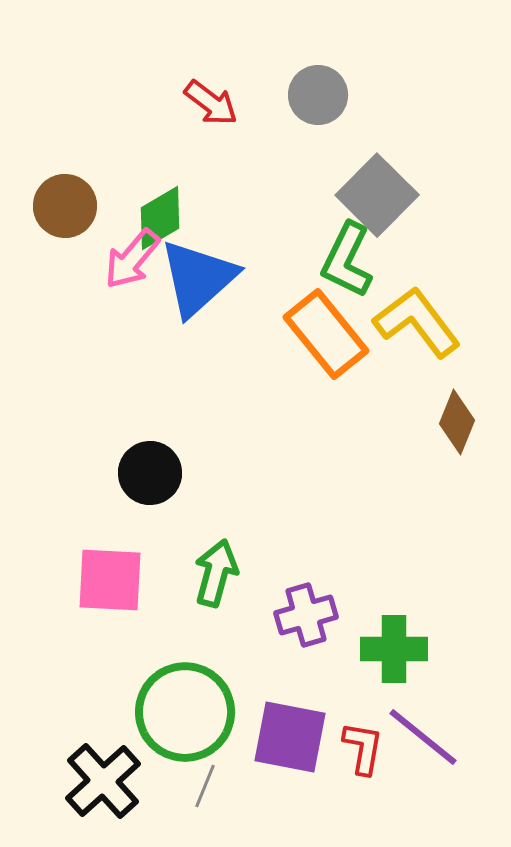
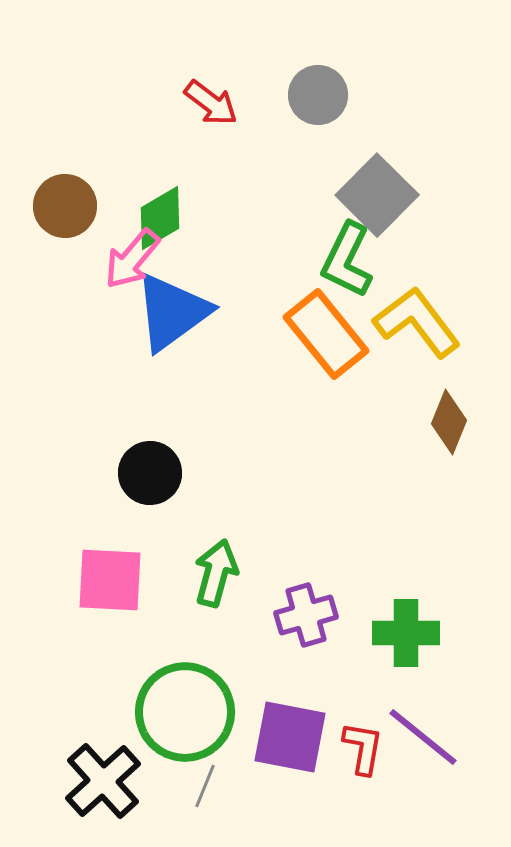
blue triangle: moved 26 px left, 34 px down; rotated 6 degrees clockwise
brown diamond: moved 8 px left
green cross: moved 12 px right, 16 px up
